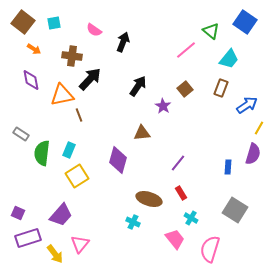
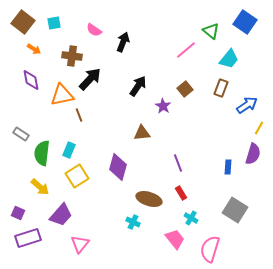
purple diamond at (118, 160): moved 7 px down
purple line at (178, 163): rotated 60 degrees counterclockwise
yellow arrow at (55, 254): moved 15 px left, 67 px up; rotated 12 degrees counterclockwise
